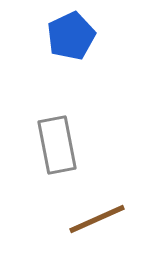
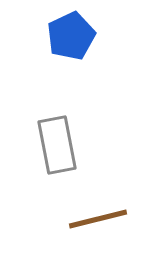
brown line: moved 1 px right; rotated 10 degrees clockwise
